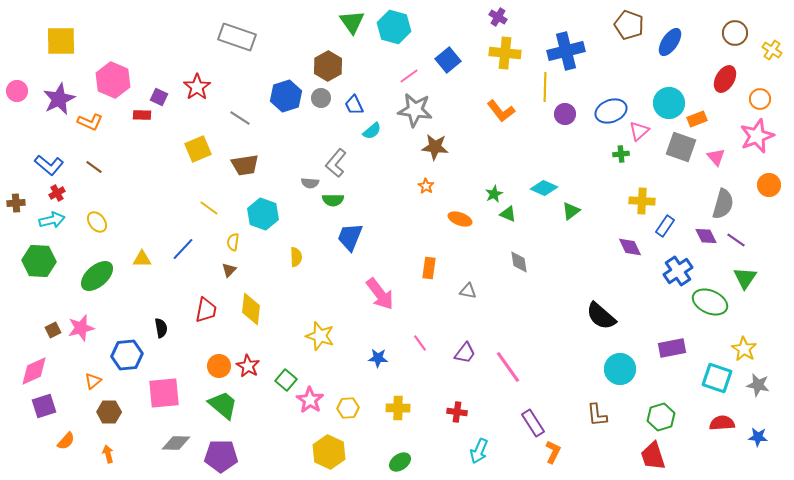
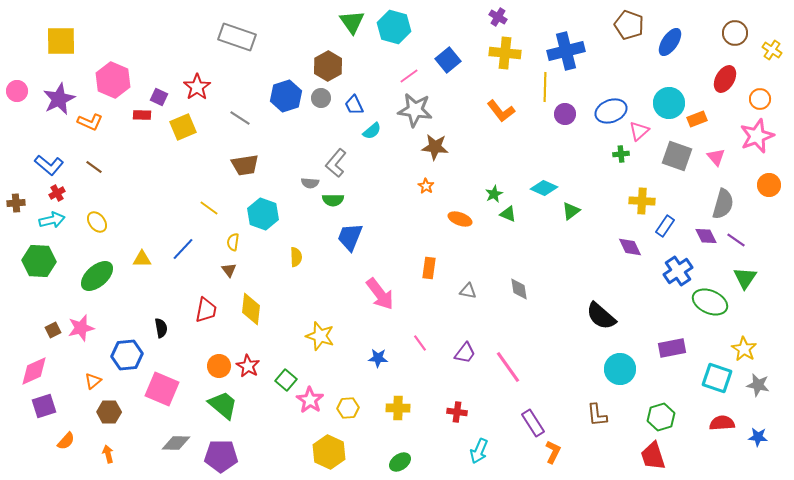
gray square at (681, 147): moved 4 px left, 9 px down
yellow square at (198, 149): moved 15 px left, 22 px up
gray diamond at (519, 262): moved 27 px down
brown triangle at (229, 270): rotated 21 degrees counterclockwise
pink square at (164, 393): moved 2 px left, 4 px up; rotated 28 degrees clockwise
